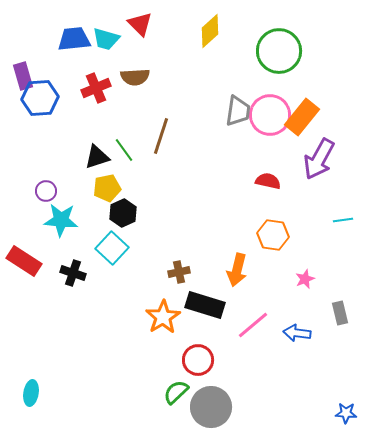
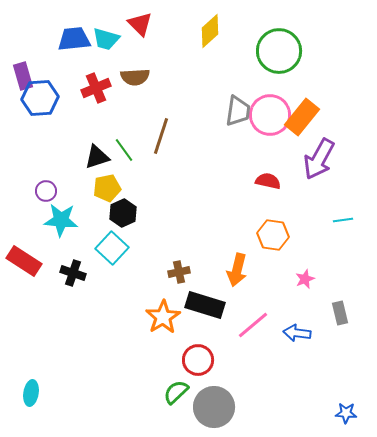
gray circle: moved 3 px right
